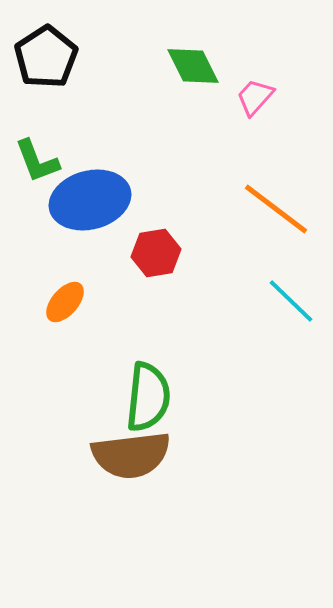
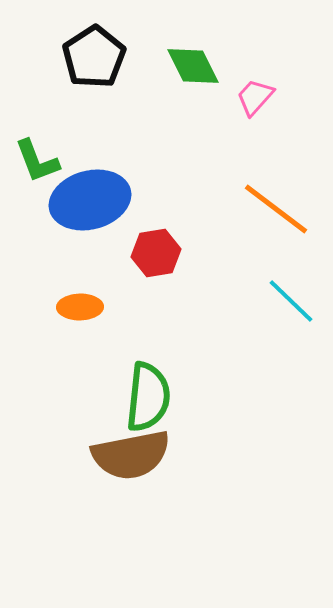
black pentagon: moved 48 px right
orange ellipse: moved 15 px right, 5 px down; rotated 48 degrees clockwise
brown semicircle: rotated 4 degrees counterclockwise
